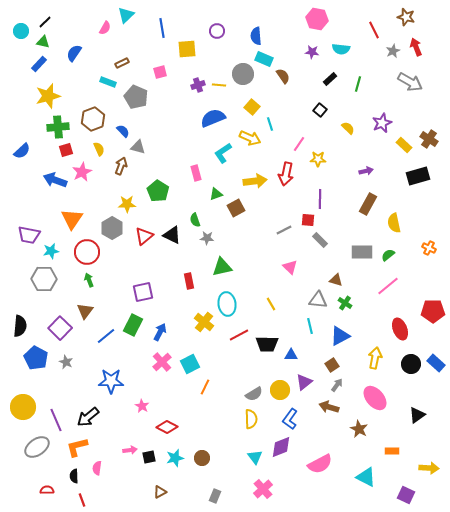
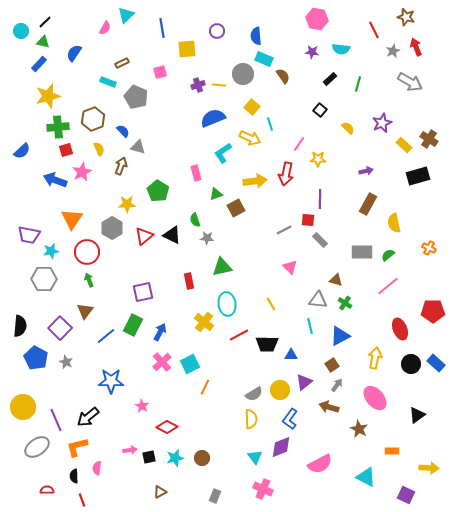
pink cross at (263, 489): rotated 24 degrees counterclockwise
